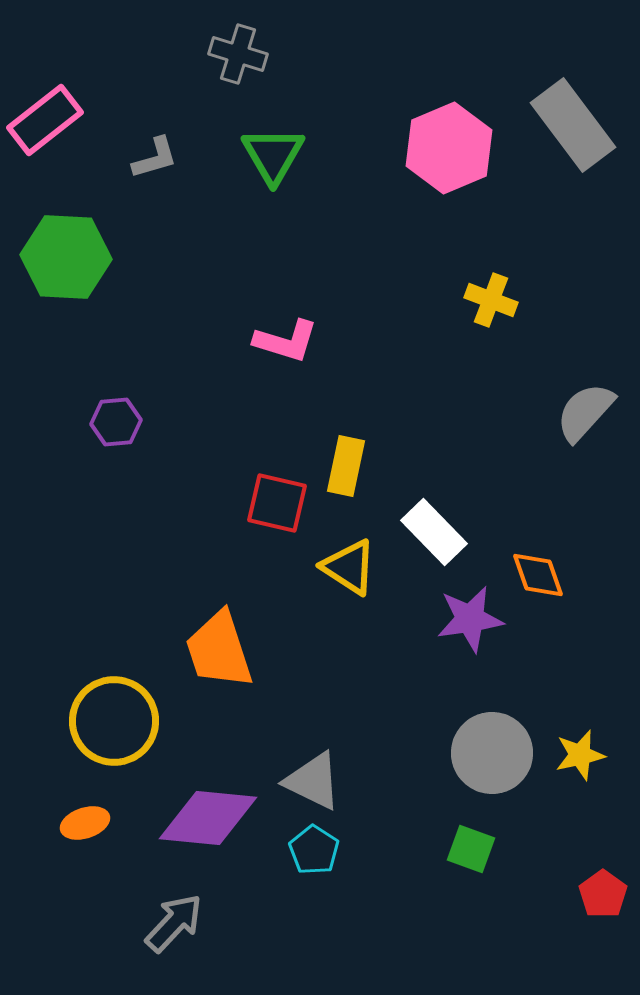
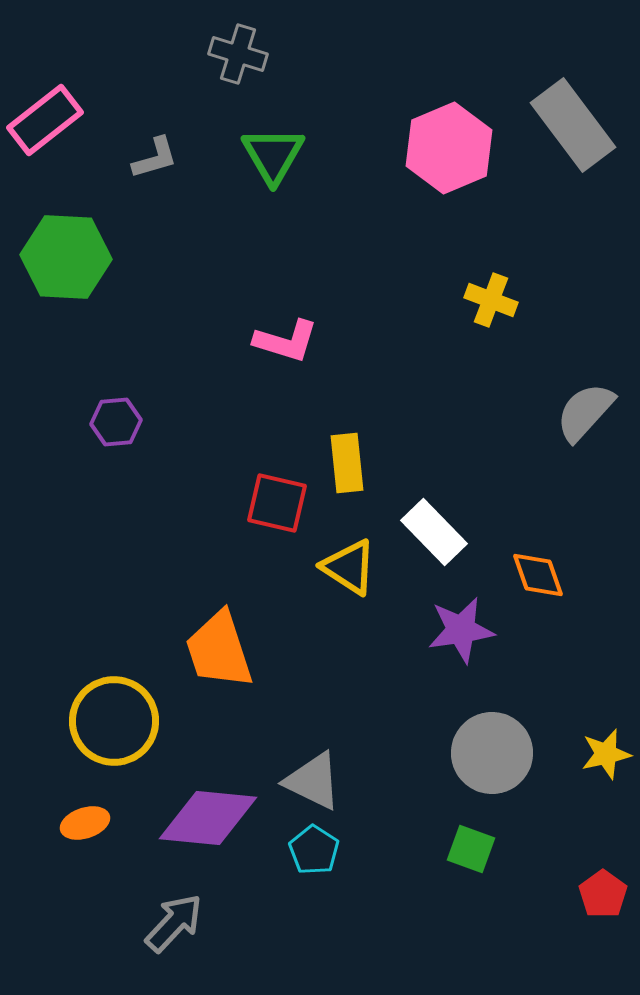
yellow rectangle: moved 1 px right, 3 px up; rotated 18 degrees counterclockwise
purple star: moved 9 px left, 11 px down
yellow star: moved 26 px right, 1 px up
